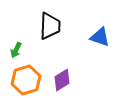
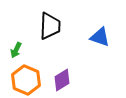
orange hexagon: rotated 20 degrees counterclockwise
